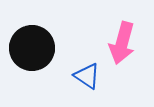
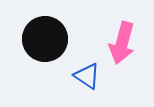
black circle: moved 13 px right, 9 px up
